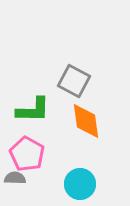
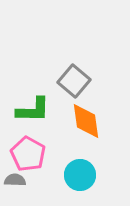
gray square: rotated 12 degrees clockwise
pink pentagon: moved 1 px right
gray semicircle: moved 2 px down
cyan circle: moved 9 px up
